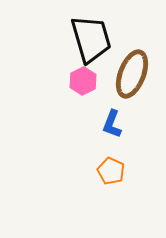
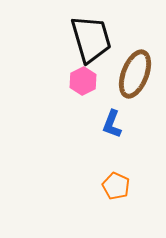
brown ellipse: moved 3 px right
orange pentagon: moved 5 px right, 15 px down
